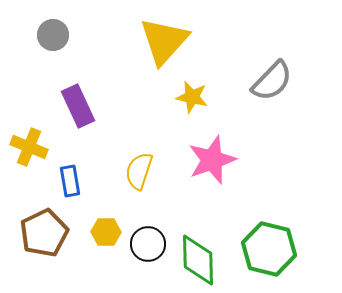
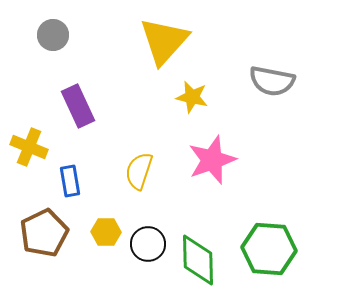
gray semicircle: rotated 57 degrees clockwise
green hexagon: rotated 10 degrees counterclockwise
